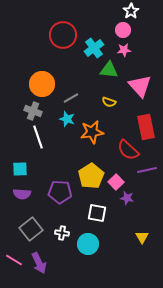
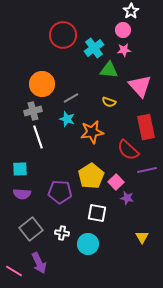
gray cross: rotated 36 degrees counterclockwise
pink line: moved 11 px down
